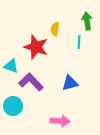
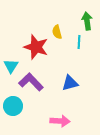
yellow semicircle: moved 2 px right, 3 px down; rotated 24 degrees counterclockwise
cyan triangle: rotated 42 degrees clockwise
